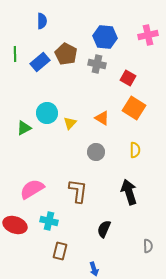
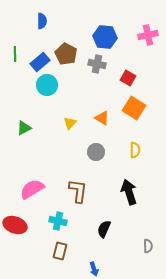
cyan circle: moved 28 px up
cyan cross: moved 9 px right
